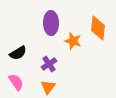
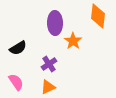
purple ellipse: moved 4 px right
orange diamond: moved 12 px up
orange star: rotated 18 degrees clockwise
black semicircle: moved 5 px up
orange triangle: rotated 28 degrees clockwise
